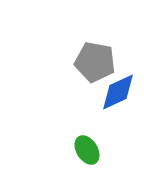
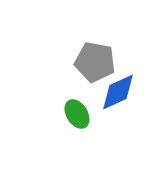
green ellipse: moved 10 px left, 36 px up
